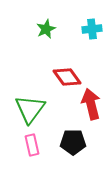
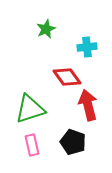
cyan cross: moved 5 px left, 18 px down
red arrow: moved 3 px left, 1 px down
green triangle: rotated 36 degrees clockwise
black pentagon: rotated 20 degrees clockwise
